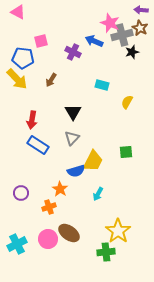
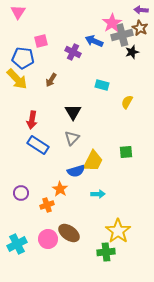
pink triangle: rotated 35 degrees clockwise
pink star: moved 2 px right; rotated 18 degrees clockwise
cyan arrow: rotated 120 degrees counterclockwise
orange cross: moved 2 px left, 2 px up
